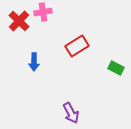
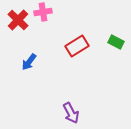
red cross: moved 1 px left, 1 px up
blue arrow: moved 5 px left; rotated 36 degrees clockwise
green rectangle: moved 26 px up
